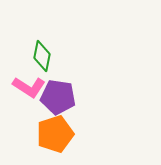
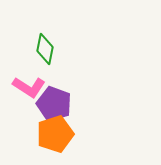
green diamond: moved 3 px right, 7 px up
purple pentagon: moved 4 px left, 7 px down; rotated 12 degrees clockwise
